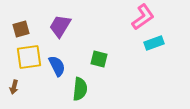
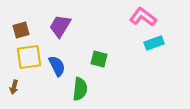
pink L-shape: rotated 108 degrees counterclockwise
brown square: moved 1 px down
